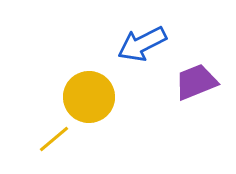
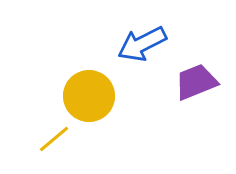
yellow circle: moved 1 px up
